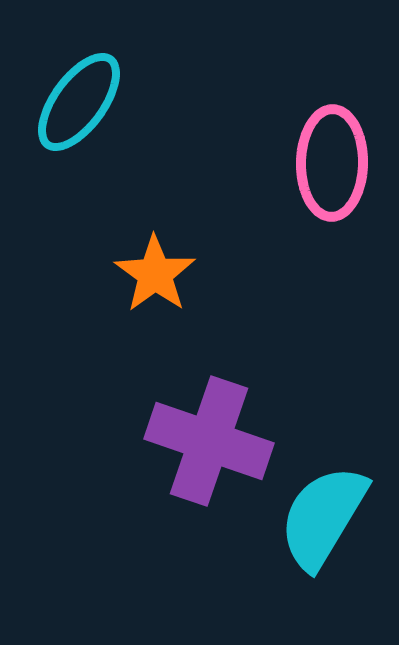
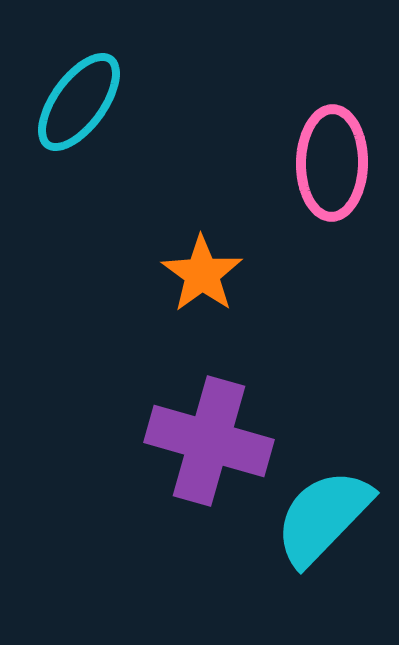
orange star: moved 47 px right
purple cross: rotated 3 degrees counterclockwise
cyan semicircle: rotated 13 degrees clockwise
